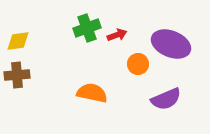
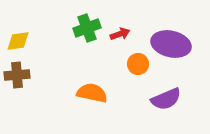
red arrow: moved 3 px right, 1 px up
purple ellipse: rotated 9 degrees counterclockwise
